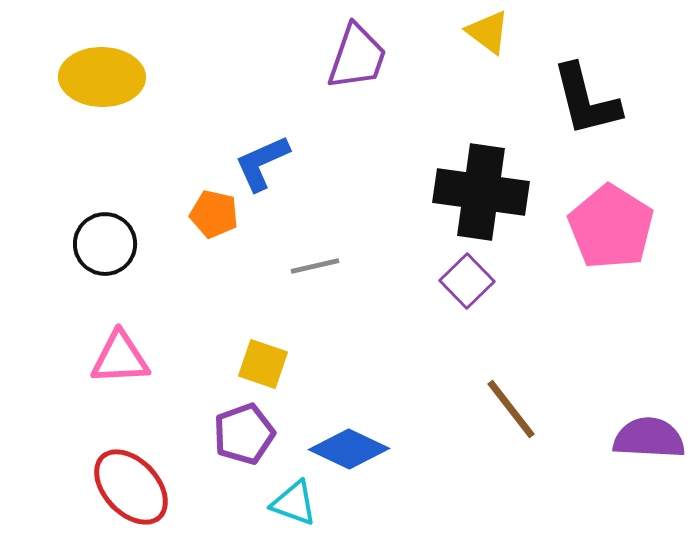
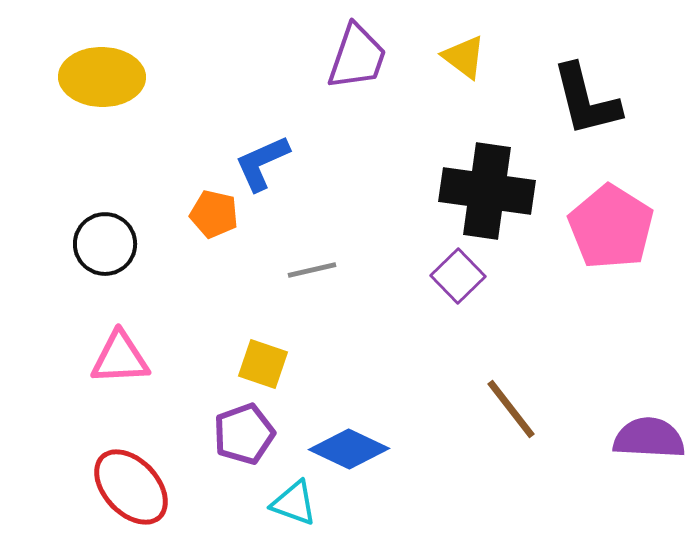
yellow triangle: moved 24 px left, 25 px down
black cross: moved 6 px right, 1 px up
gray line: moved 3 px left, 4 px down
purple square: moved 9 px left, 5 px up
